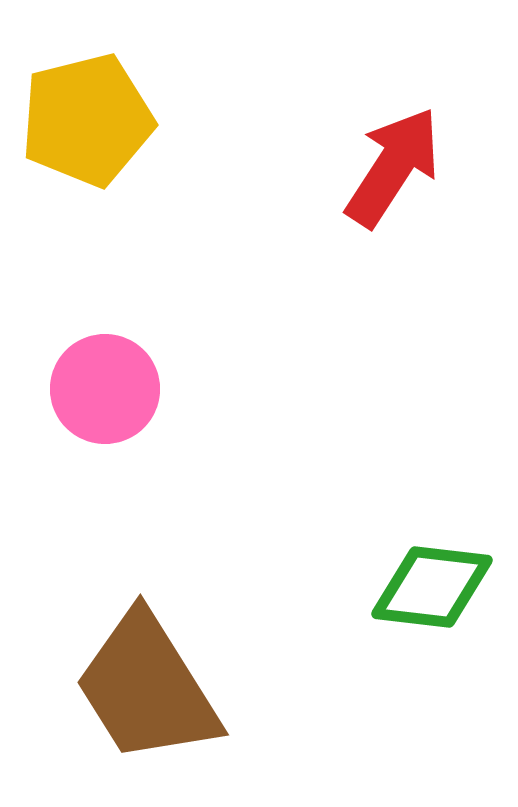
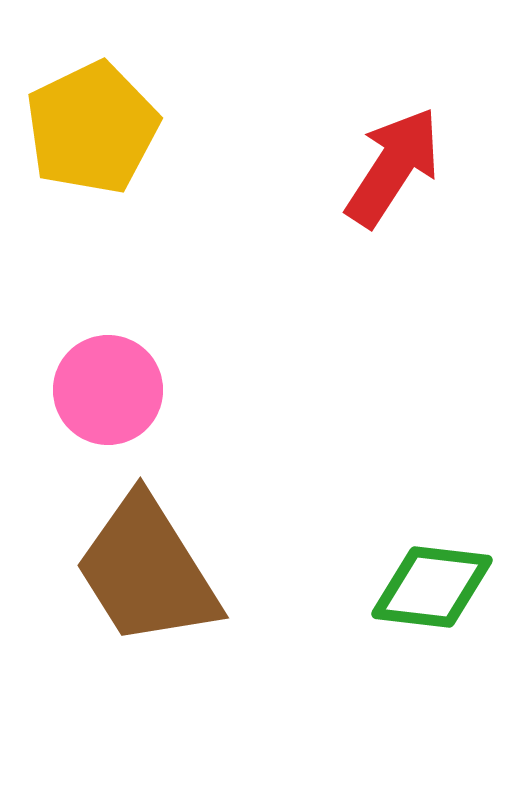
yellow pentagon: moved 5 px right, 8 px down; rotated 12 degrees counterclockwise
pink circle: moved 3 px right, 1 px down
brown trapezoid: moved 117 px up
